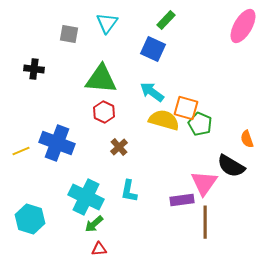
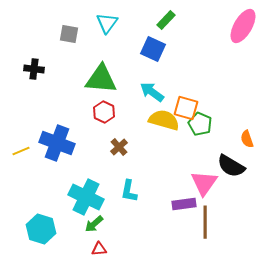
purple rectangle: moved 2 px right, 4 px down
cyan hexagon: moved 11 px right, 10 px down
